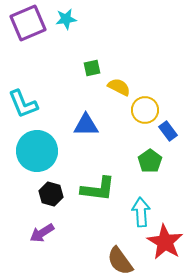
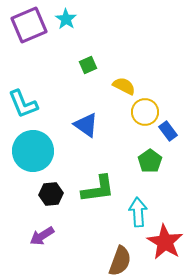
cyan star: rotated 30 degrees counterclockwise
purple square: moved 1 px right, 2 px down
green square: moved 4 px left, 3 px up; rotated 12 degrees counterclockwise
yellow semicircle: moved 5 px right, 1 px up
yellow circle: moved 2 px down
blue triangle: rotated 36 degrees clockwise
cyan circle: moved 4 px left
green L-shape: rotated 15 degrees counterclockwise
black hexagon: rotated 20 degrees counterclockwise
cyan arrow: moved 3 px left
purple arrow: moved 3 px down
brown semicircle: rotated 124 degrees counterclockwise
